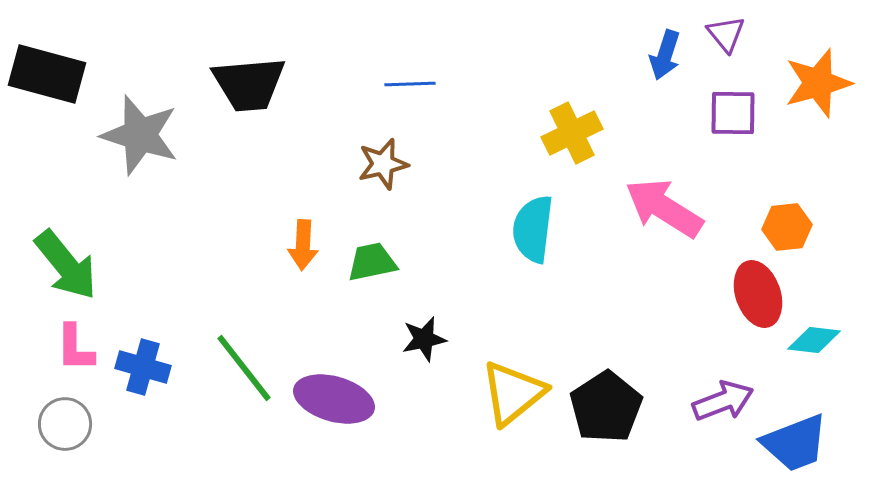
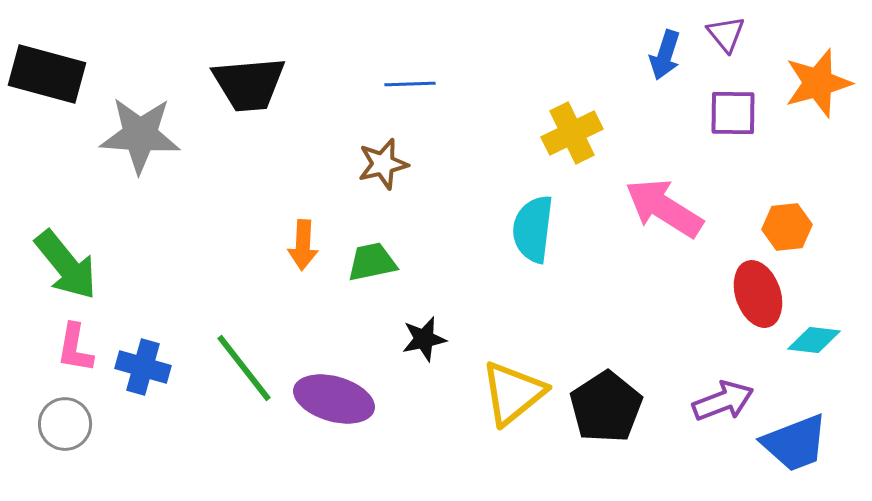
gray star: rotated 14 degrees counterclockwise
pink L-shape: rotated 10 degrees clockwise
